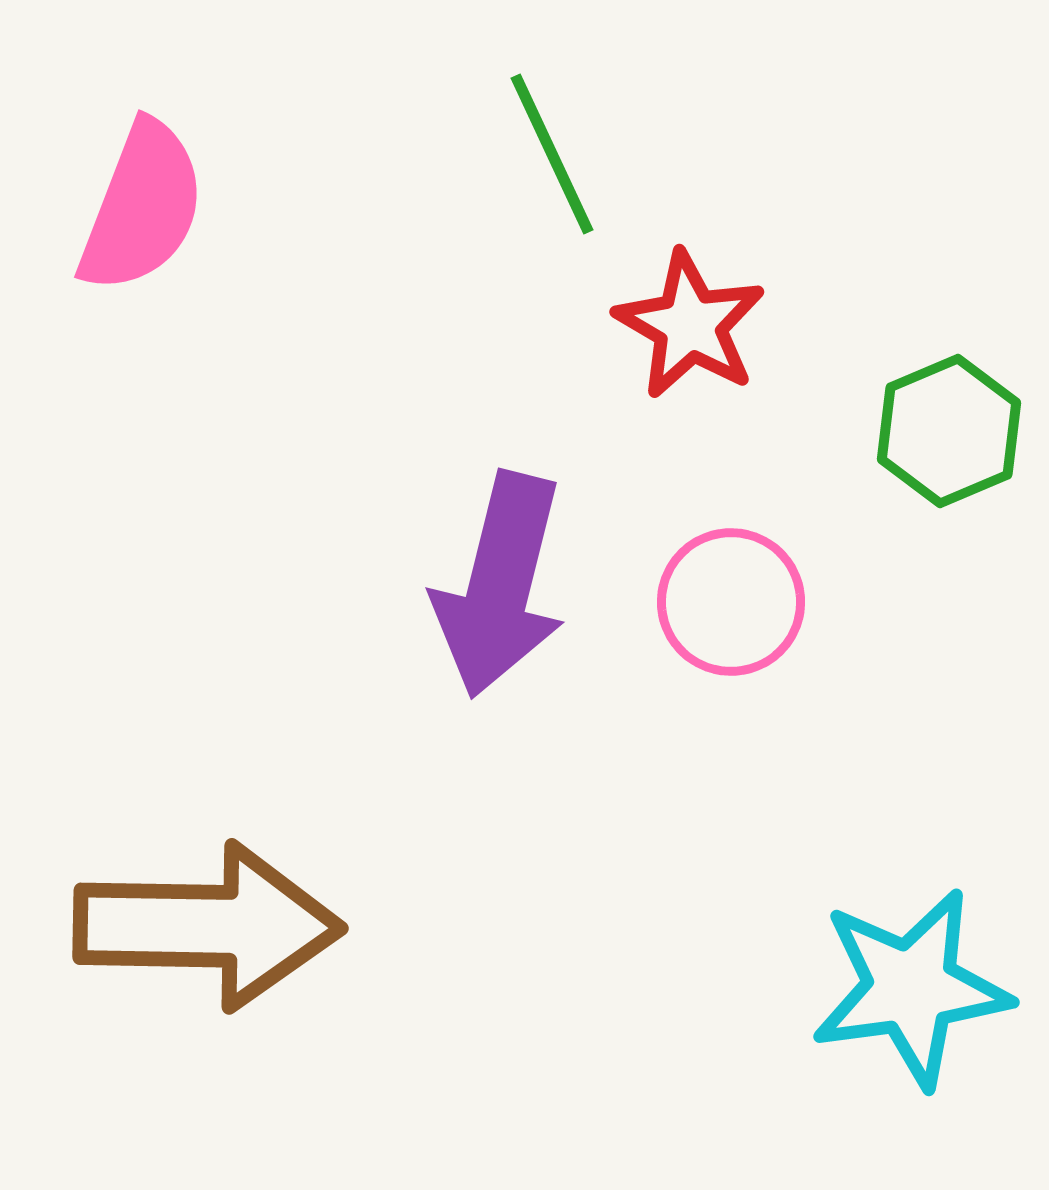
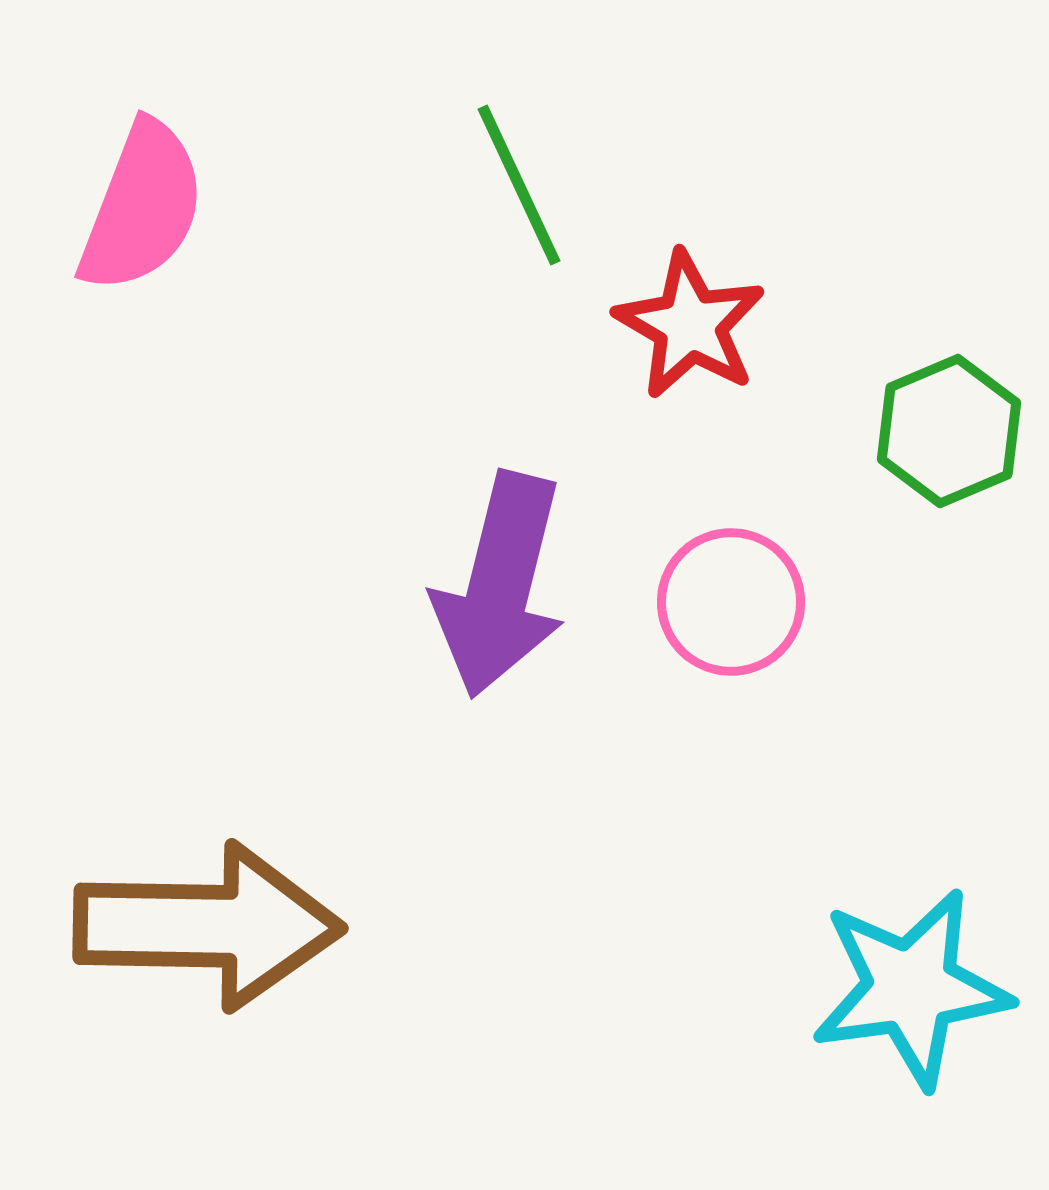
green line: moved 33 px left, 31 px down
